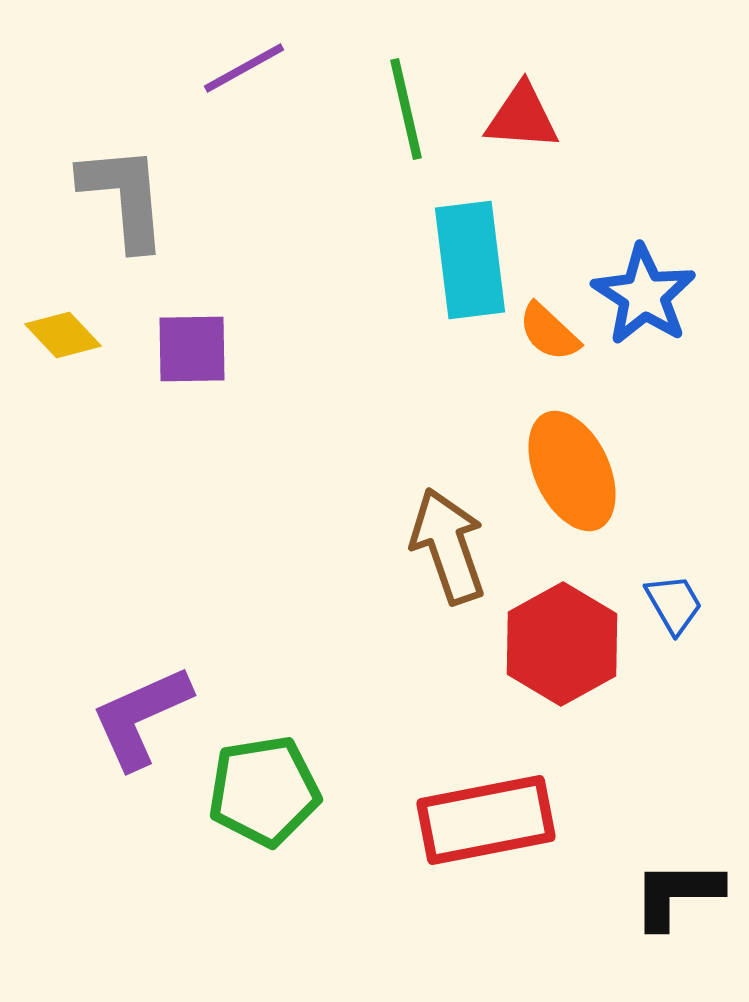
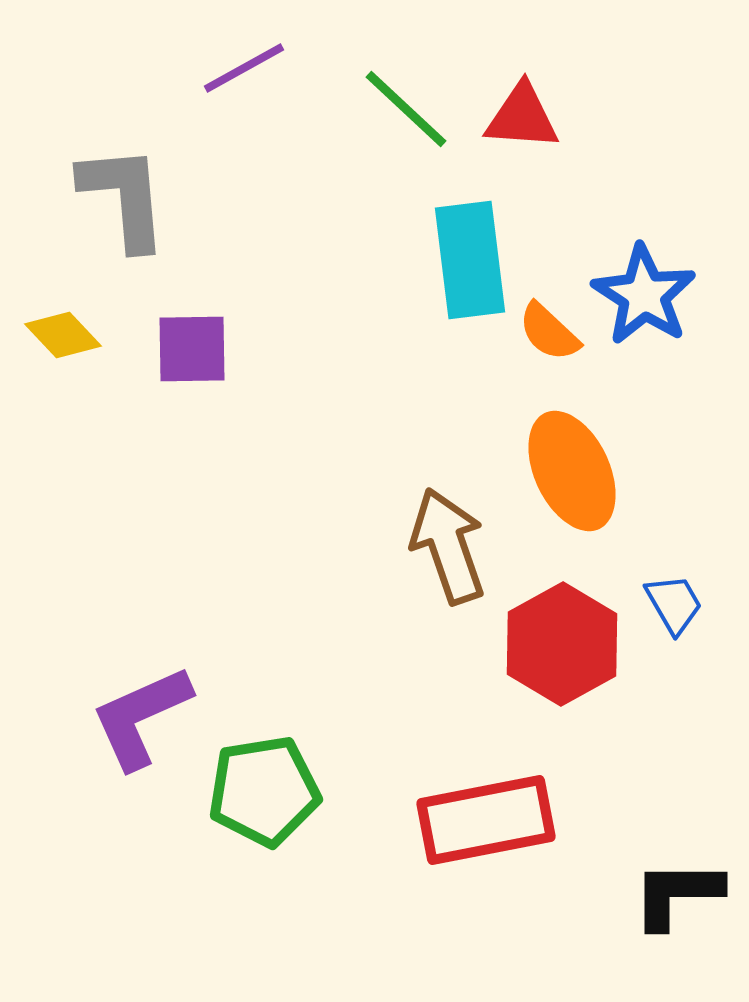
green line: rotated 34 degrees counterclockwise
